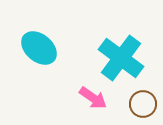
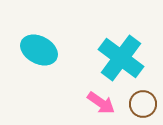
cyan ellipse: moved 2 px down; rotated 12 degrees counterclockwise
pink arrow: moved 8 px right, 5 px down
